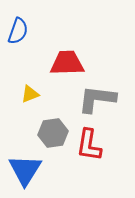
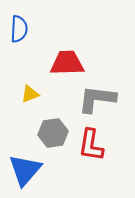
blue semicircle: moved 1 px right, 2 px up; rotated 16 degrees counterclockwise
red L-shape: moved 2 px right
blue triangle: rotated 9 degrees clockwise
